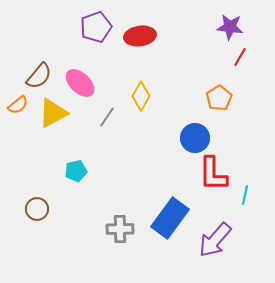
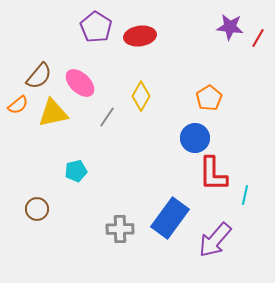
purple pentagon: rotated 20 degrees counterclockwise
red line: moved 18 px right, 19 px up
orange pentagon: moved 10 px left
yellow triangle: rotated 16 degrees clockwise
